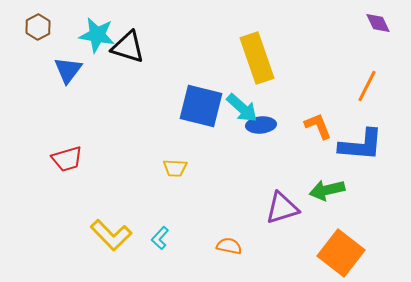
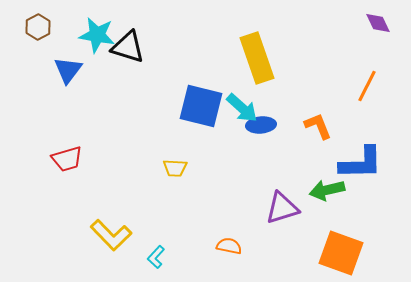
blue L-shape: moved 18 px down; rotated 6 degrees counterclockwise
cyan L-shape: moved 4 px left, 19 px down
orange square: rotated 18 degrees counterclockwise
